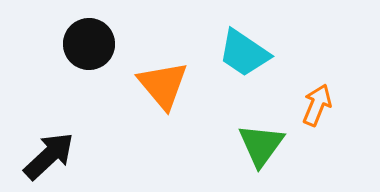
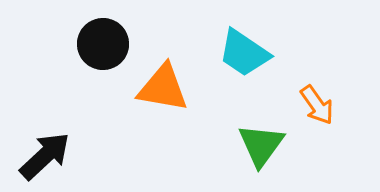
black circle: moved 14 px right
orange triangle: moved 3 px down; rotated 40 degrees counterclockwise
orange arrow: rotated 123 degrees clockwise
black arrow: moved 4 px left
